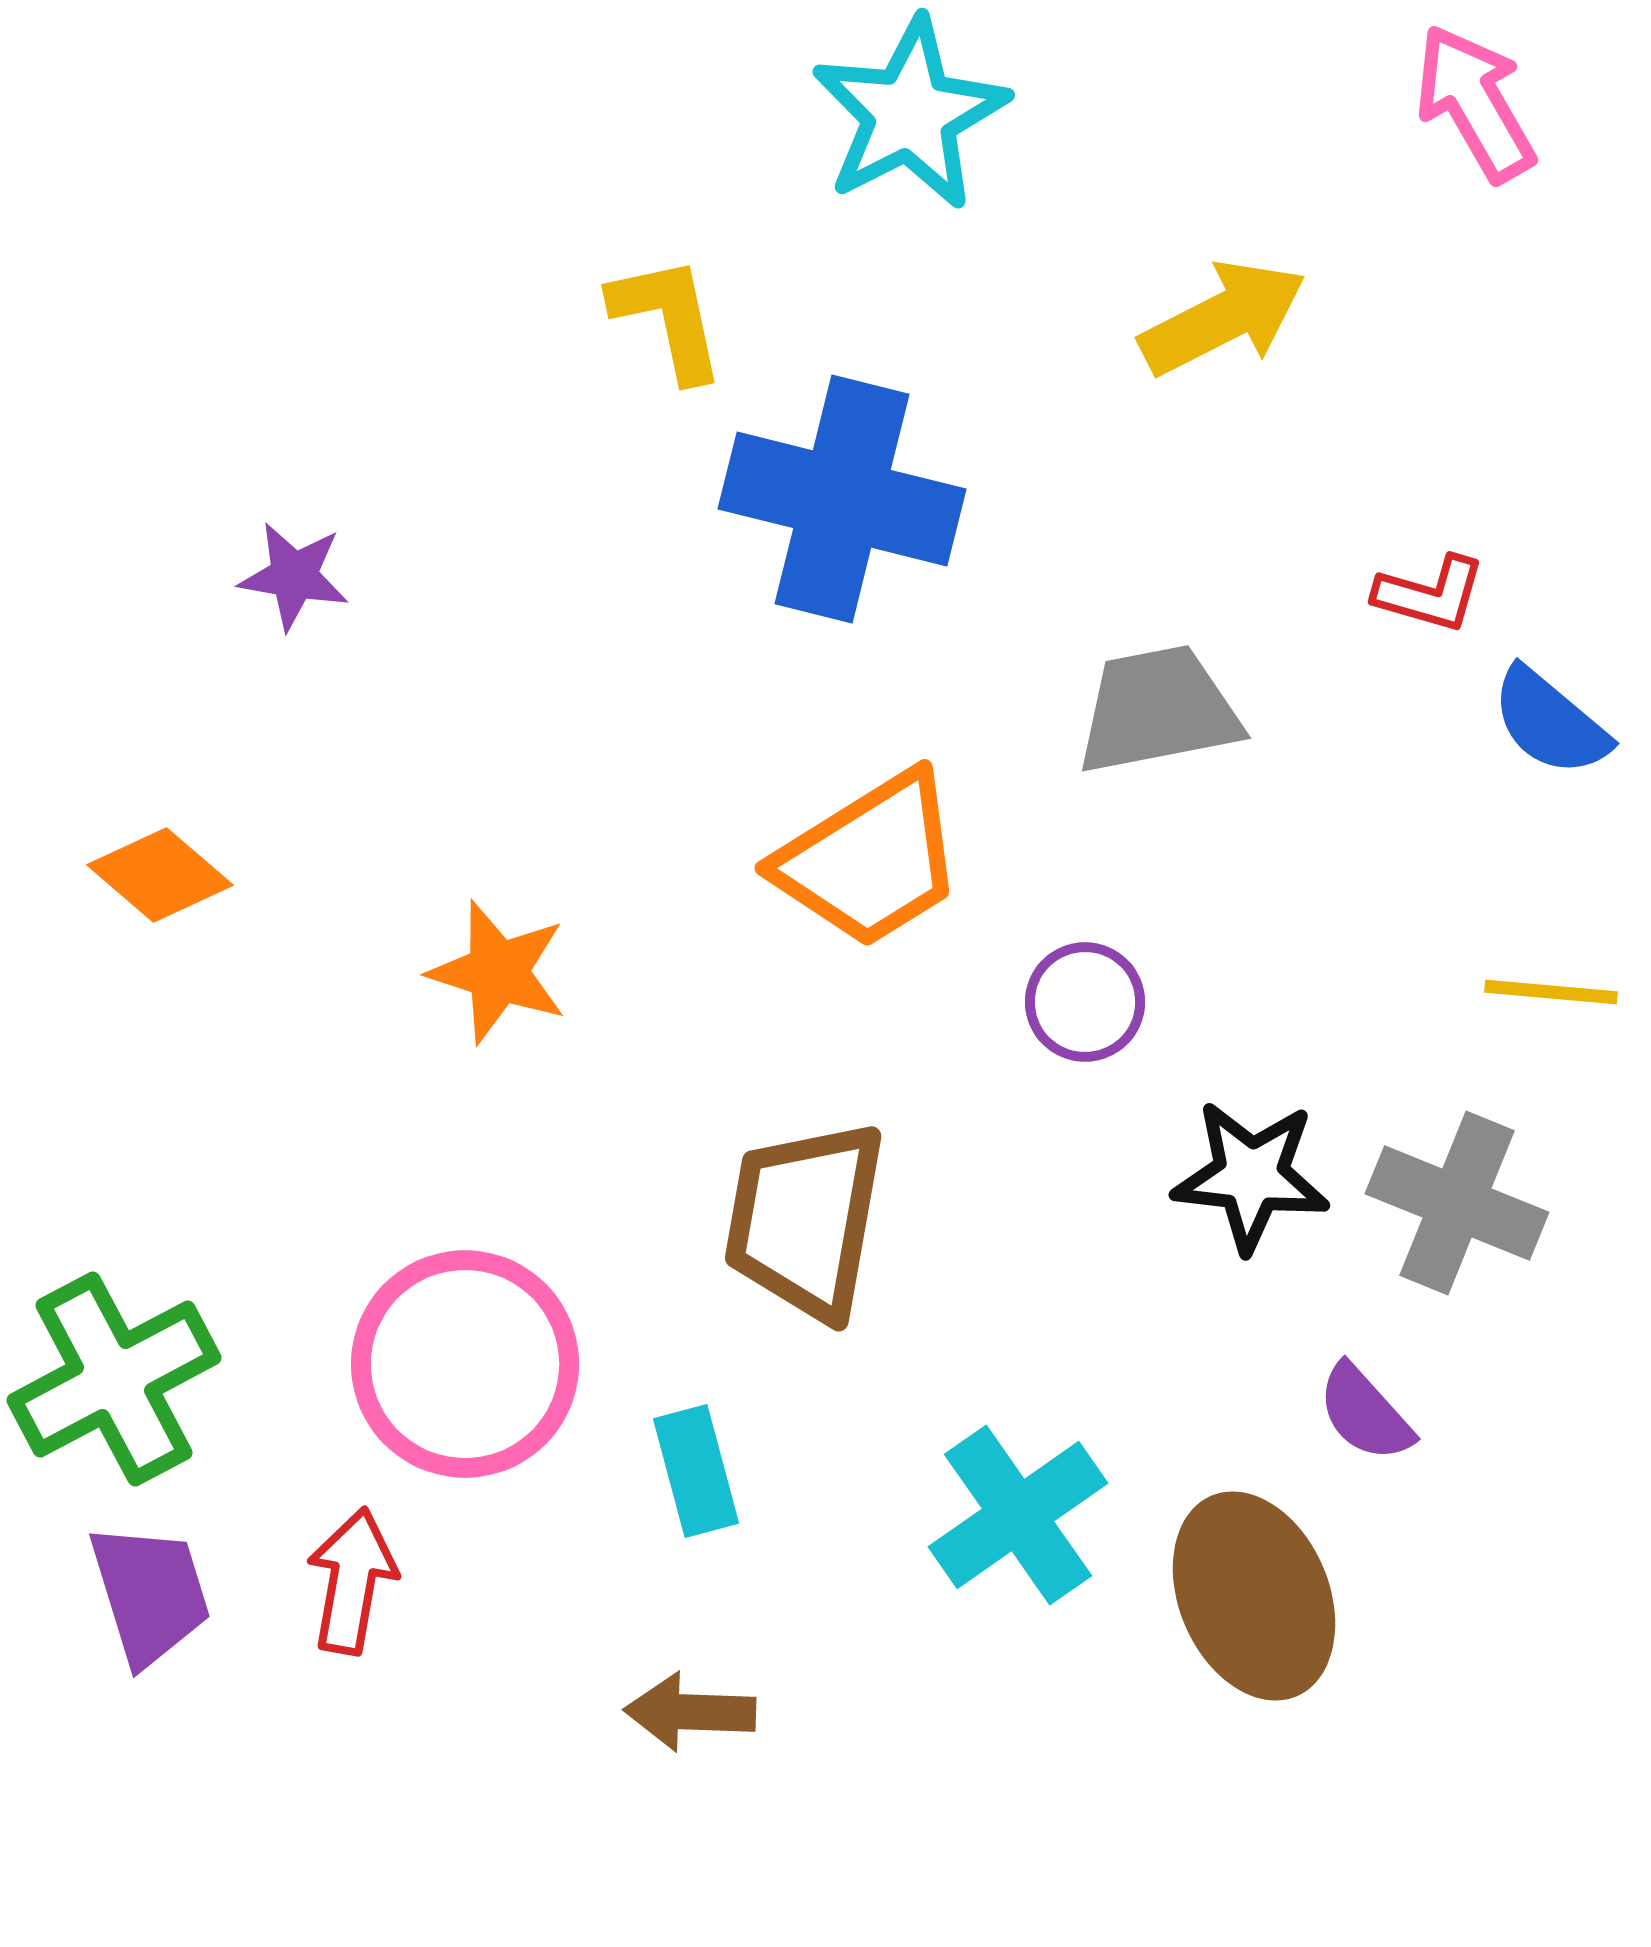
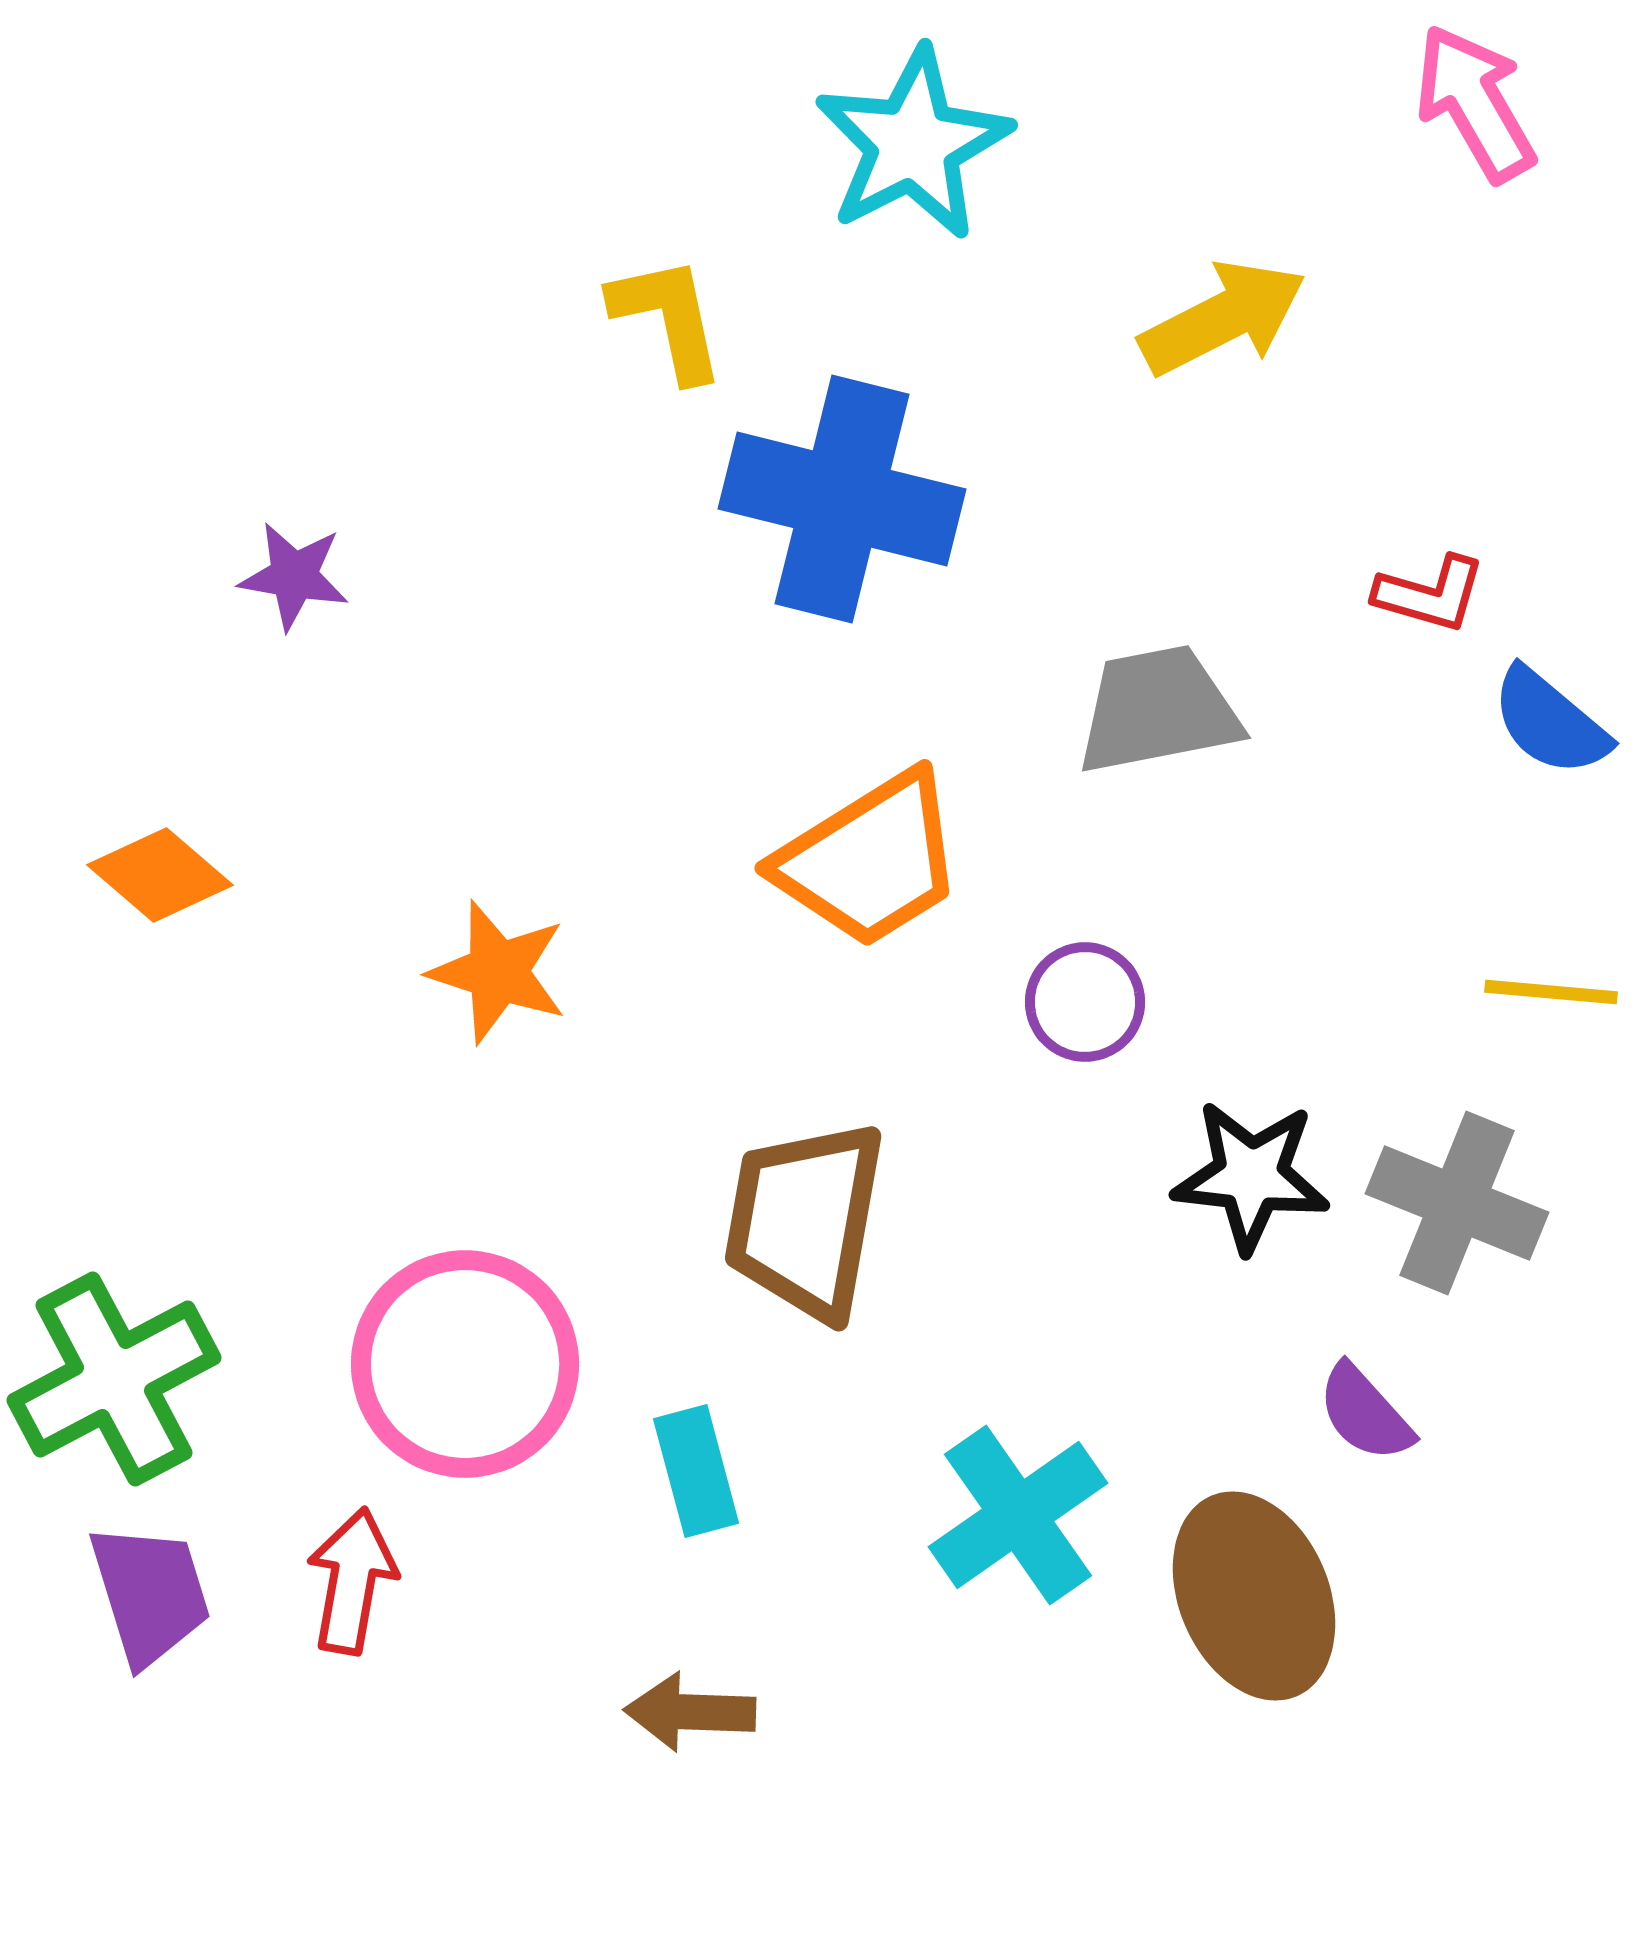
cyan star: moved 3 px right, 30 px down
